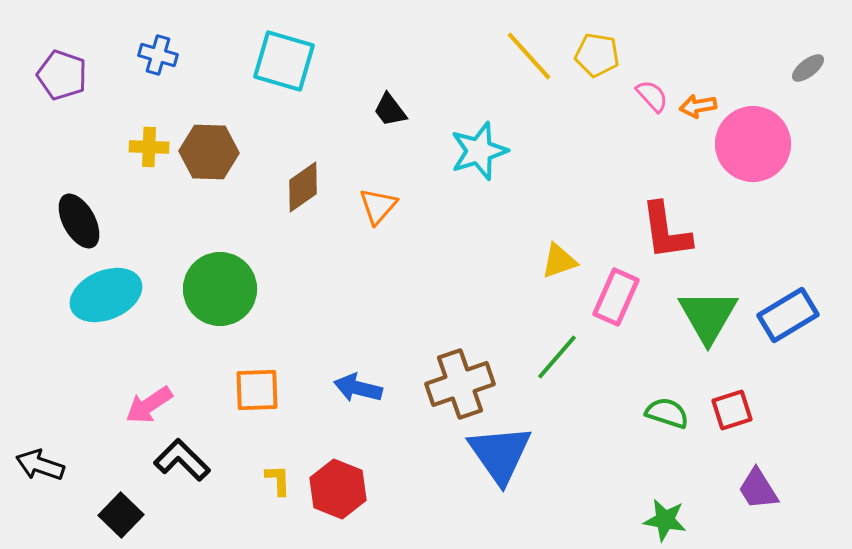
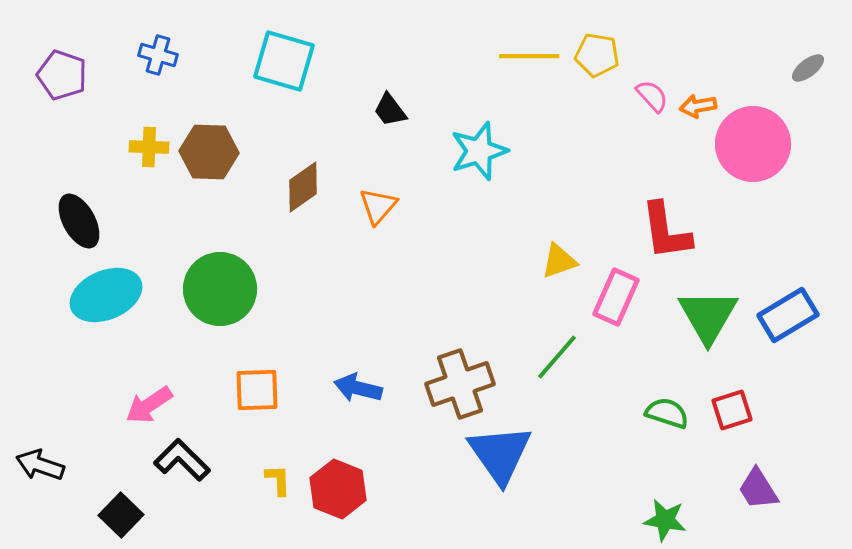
yellow line: rotated 48 degrees counterclockwise
